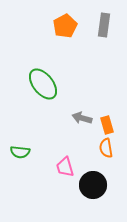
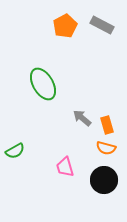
gray rectangle: moved 2 px left; rotated 70 degrees counterclockwise
green ellipse: rotated 8 degrees clockwise
gray arrow: rotated 24 degrees clockwise
orange semicircle: rotated 66 degrees counterclockwise
green semicircle: moved 5 px left, 1 px up; rotated 36 degrees counterclockwise
black circle: moved 11 px right, 5 px up
